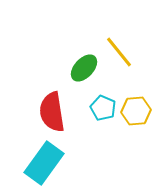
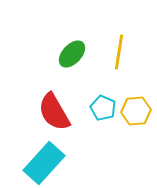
yellow line: rotated 48 degrees clockwise
green ellipse: moved 12 px left, 14 px up
red semicircle: moved 2 px right; rotated 21 degrees counterclockwise
cyan rectangle: rotated 6 degrees clockwise
